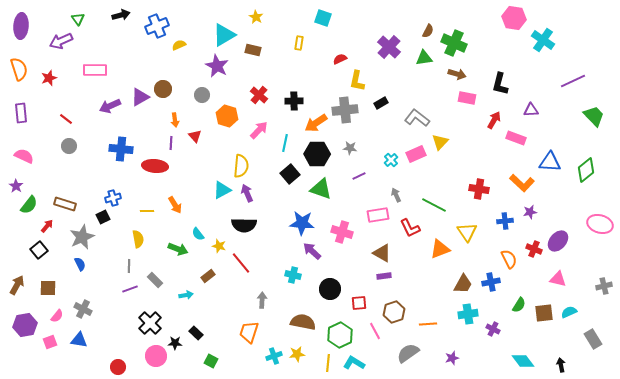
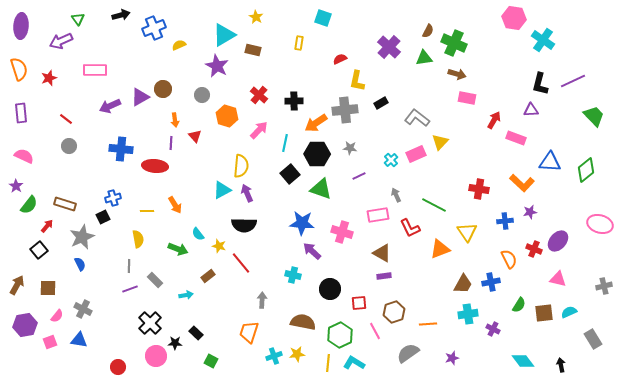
blue cross at (157, 26): moved 3 px left, 2 px down
black L-shape at (500, 84): moved 40 px right
